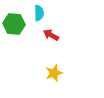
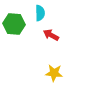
cyan semicircle: moved 1 px right
yellow star: rotated 24 degrees clockwise
